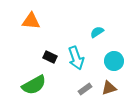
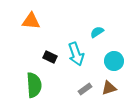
cyan arrow: moved 4 px up
green semicircle: rotated 65 degrees counterclockwise
